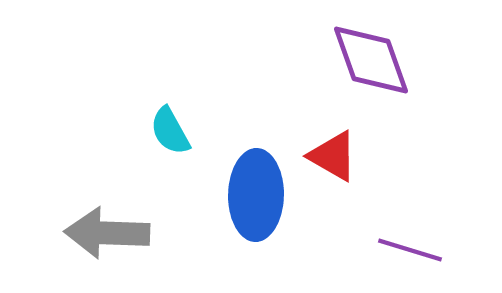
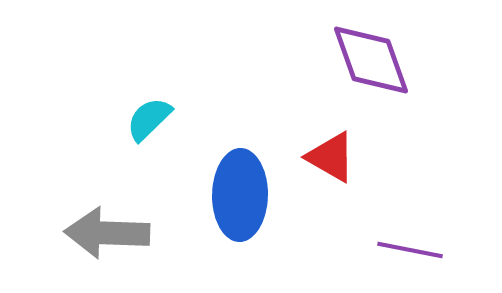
cyan semicircle: moved 21 px left, 12 px up; rotated 75 degrees clockwise
red triangle: moved 2 px left, 1 px down
blue ellipse: moved 16 px left
purple line: rotated 6 degrees counterclockwise
